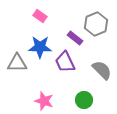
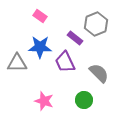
gray semicircle: moved 3 px left, 3 px down
